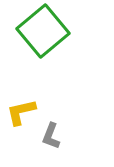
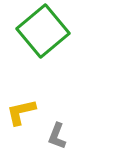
gray L-shape: moved 6 px right
